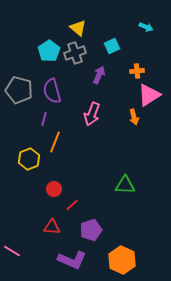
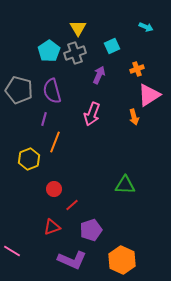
yellow triangle: rotated 18 degrees clockwise
orange cross: moved 2 px up; rotated 16 degrees counterclockwise
red triangle: rotated 24 degrees counterclockwise
